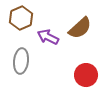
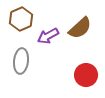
brown hexagon: moved 1 px down
purple arrow: moved 1 px up; rotated 55 degrees counterclockwise
